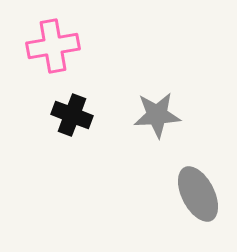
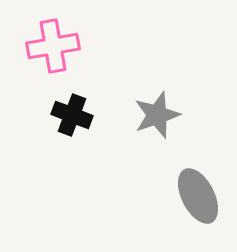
gray star: rotated 15 degrees counterclockwise
gray ellipse: moved 2 px down
